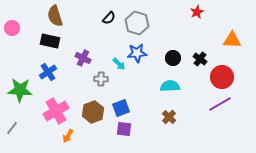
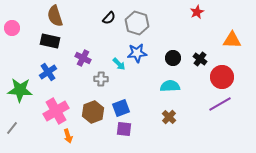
orange arrow: rotated 48 degrees counterclockwise
